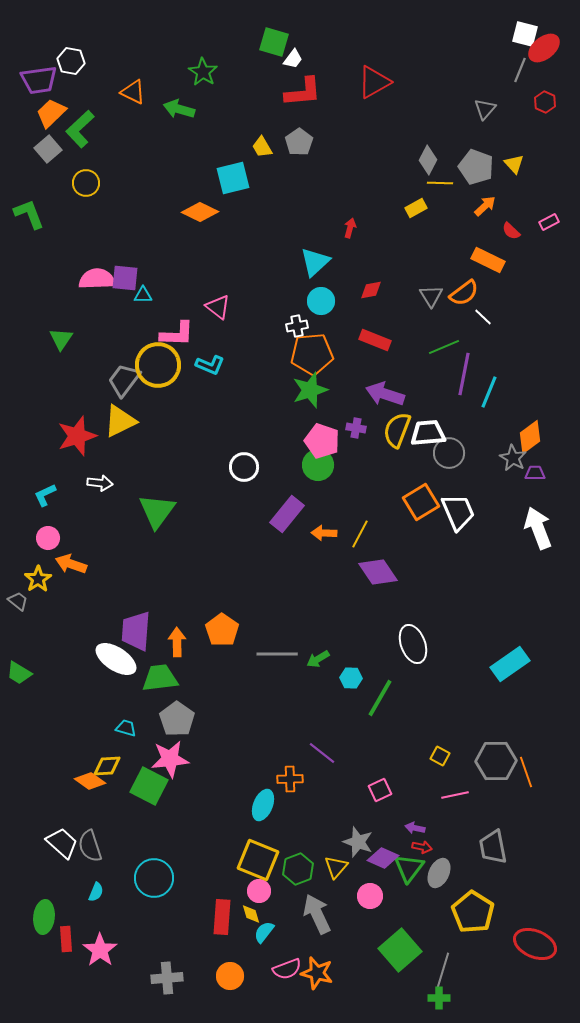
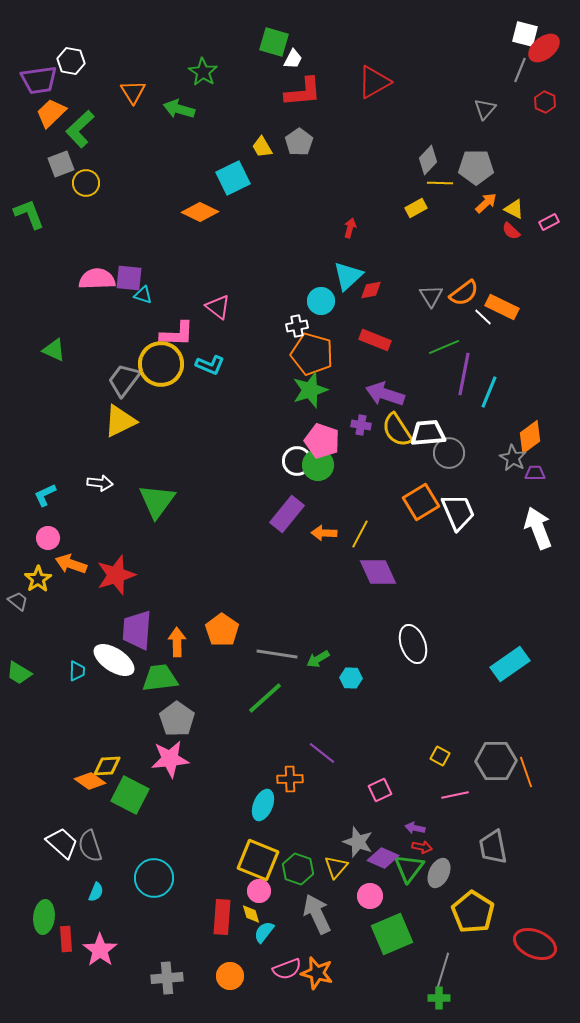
white trapezoid at (293, 59): rotated 10 degrees counterclockwise
orange triangle at (133, 92): rotated 32 degrees clockwise
gray square at (48, 149): moved 13 px right, 15 px down; rotated 20 degrees clockwise
gray diamond at (428, 160): rotated 16 degrees clockwise
yellow triangle at (514, 164): moved 45 px down; rotated 20 degrees counterclockwise
gray pentagon at (476, 167): rotated 20 degrees counterclockwise
cyan square at (233, 178): rotated 12 degrees counterclockwise
orange arrow at (485, 206): moved 1 px right, 3 px up
orange rectangle at (488, 260): moved 14 px right, 47 px down
cyan triangle at (315, 262): moved 33 px right, 14 px down
purple square at (125, 278): moved 4 px right
cyan triangle at (143, 295): rotated 18 degrees clockwise
green triangle at (61, 339): moved 7 px left, 11 px down; rotated 40 degrees counterclockwise
orange pentagon at (312, 354): rotated 21 degrees clockwise
yellow circle at (158, 365): moved 3 px right, 1 px up
purple cross at (356, 428): moved 5 px right, 3 px up
yellow semicircle at (397, 430): rotated 54 degrees counterclockwise
red star at (77, 436): moved 39 px right, 139 px down
white circle at (244, 467): moved 53 px right, 6 px up
green triangle at (157, 511): moved 10 px up
purple diamond at (378, 572): rotated 9 degrees clockwise
purple trapezoid at (136, 631): moved 1 px right, 1 px up
gray line at (277, 654): rotated 9 degrees clockwise
white ellipse at (116, 659): moved 2 px left, 1 px down
green line at (380, 698): moved 115 px left; rotated 18 degrees clockwise
cyan trapezoid at (126, 728): moved 49 px left, 57 px up; rotated 75 degrees clockwise
green square at (149, 786): moved 19 px left, 9 px down
green hexagon at (298, 869): rotated 20 degrees counterclockwise
green square at (400, 950): moved 8 px left, 16 px up; rotated 18 degrees clockwise
